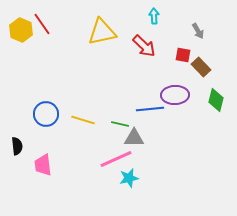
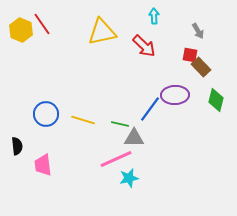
red square: moved 7 px right
blue line: rotated 48 degrees counterclockwise
